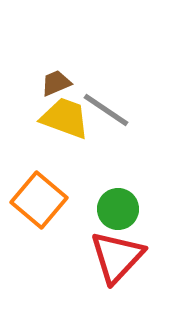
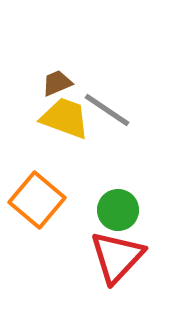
brown trapezoid: moved 1 px right
gray line: moved 1 px right
orange square: moved 2 px left
green circle: moved 1 px down
